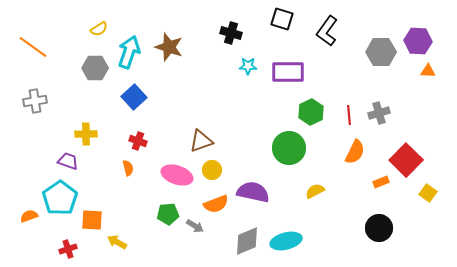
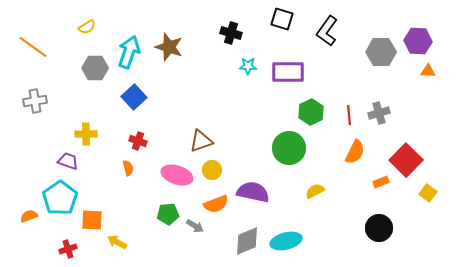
yellow semicircle at (99, 29): moved 12 px left, 2 px up
